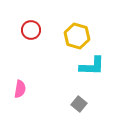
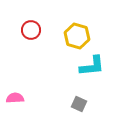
cyan L-shape: rotated 8 degrees counterclockwise
pink semicircle: moved 5 px left, 9 px down; rotated 102 degrees counterclockwise
gray square: rotated 14 degrees counterclockwise
